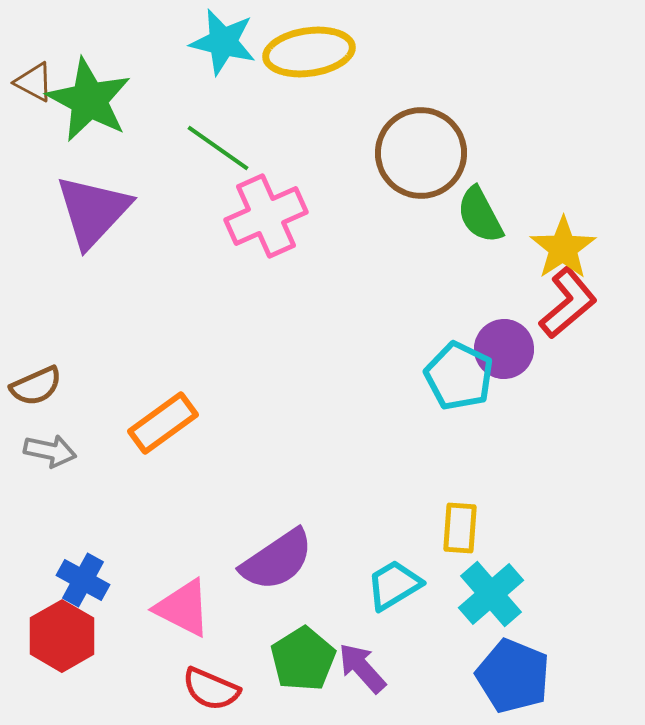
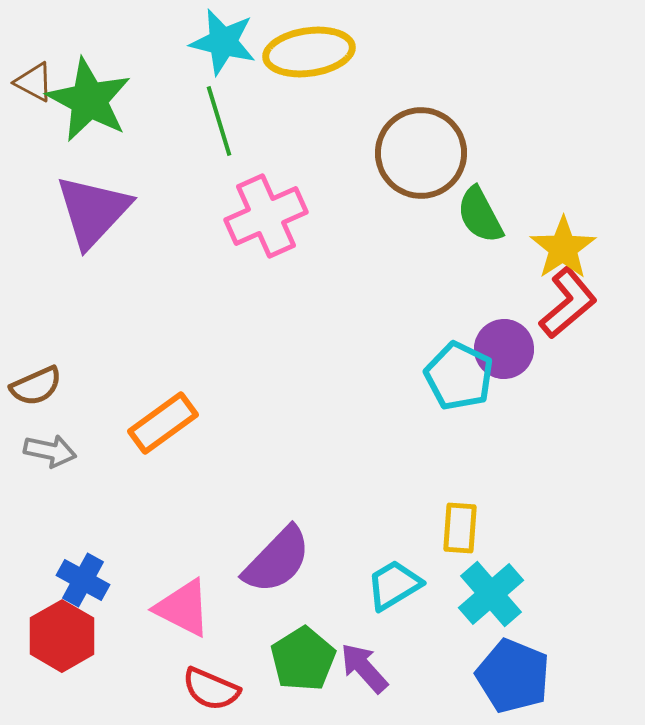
green line: moved 1 px right, 27 px up; rotated 38 degrees clockwise
purple semicircle: rotated 12 degrees counterclockwise
purple arrow: moved 2 px right
